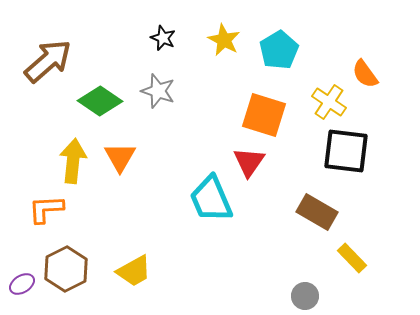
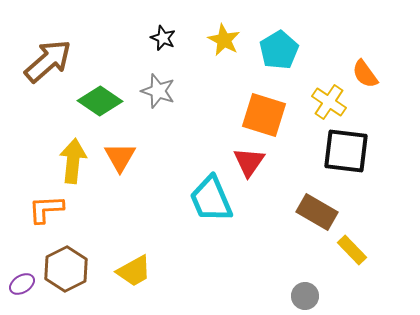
yellow rectangle: moved 8 px up
